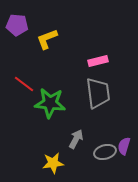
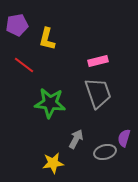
purple pentagon: rotated 15 degrees counterclockwise
yellow L-shape: rotated 55 degrees counterclockwise
red line: moved 19 px up
gray trapezoid: rotated 12 degrees counterclockwise
purple semicircle: moved 8 px up
